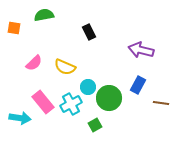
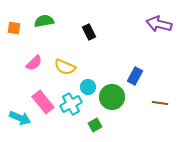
green semicircle: moved 6 px down
purple arrow: moved 18 px right, 26 px up
blue rectangle: moved 3 px left, 9 px up
green circle: moved 3 px right, 1 px up
brown line: moved 1 px left
cyan arrow: rotated 15 degrees clockwise
